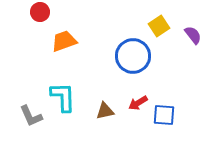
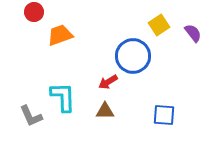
red circle: moved 6 px left
yellow square: moved 1 px up
purple semicircle: moved 2 px up
orange trapezoid: moved 4 px left, 6 px up
red arrow: moved 30 px left, 21 px up
brown triangle: rotated 12 degrees clockwise
